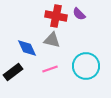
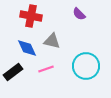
red cross: moved 25 px left
gray triangle: moved 1 px down
pink line: moved 4 px left
